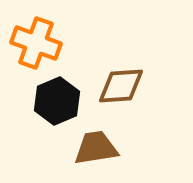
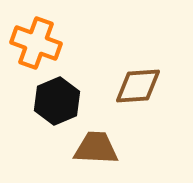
brown diamond: moved 17 px right
brown trapezoid: rotated 12 degrees clockwise
